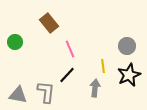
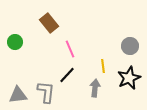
gray circle: moved 3 px right
black star: moved 3 px down
gray triangle: rotated 18 degrees counterclockwise
